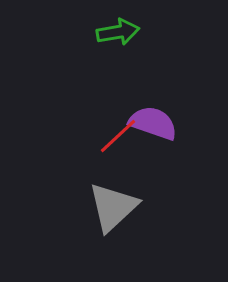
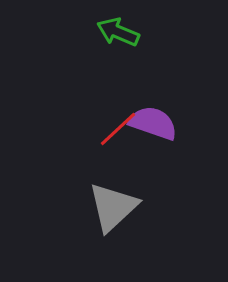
green arrow: rotated 147 degrees counterclockwise
red line: moved 7 px up
